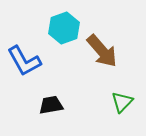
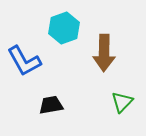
brown arrow: moved 2 px right, 2 px down; rotated 42 degrees clockwise
